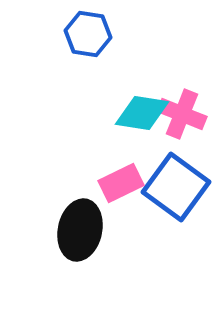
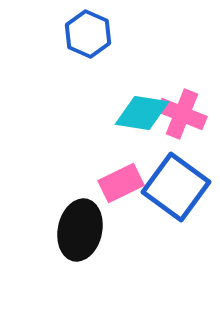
blue hexagon: rotated 15 degrees clockwise
